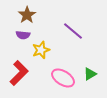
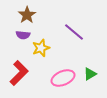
purple line: moved 1 px right, 1 px down
yellow star: moved 2 px up
pink ellipse: rotated 55 degrees counterclockwise
